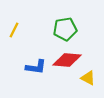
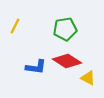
yellow line: moved 1 px right, 4 px up
red diamond: moved 1 px down; rotated 28 degrees clockwise
